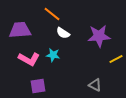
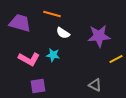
orange line: rotated 24 degrees counterclockwise
purple trapezoid: moved 7 px up; rotated 20 degrees clockwise
